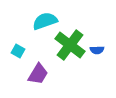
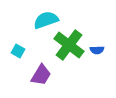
cyan semicircle: moved 1 px right, 1 px up
green cross: moved 1 px left
purple trapezoid: moved 3 px right, 1 px down
